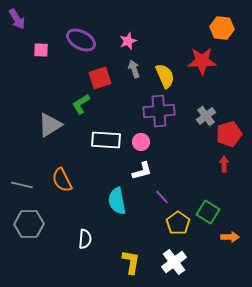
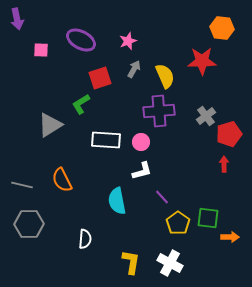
purple arrow: rotated 20 degrees clockwise
gray arrow: rotated 48 degrees clockwise
green square: moved 6 px down; rotated 25 degrees counterclockwise
white cross: moved 4 px left, 1 px down; rotated 25 degrees counterclockwise
